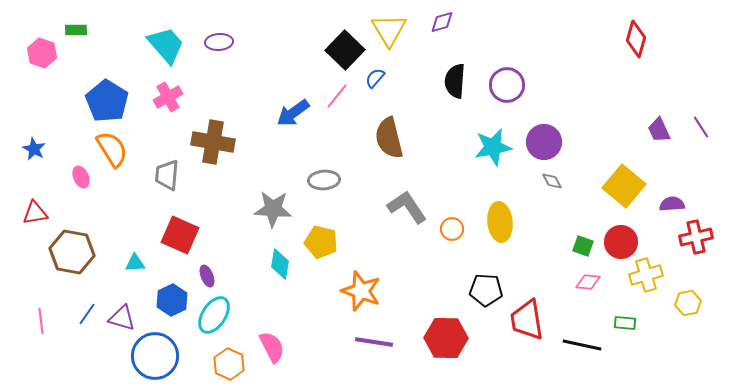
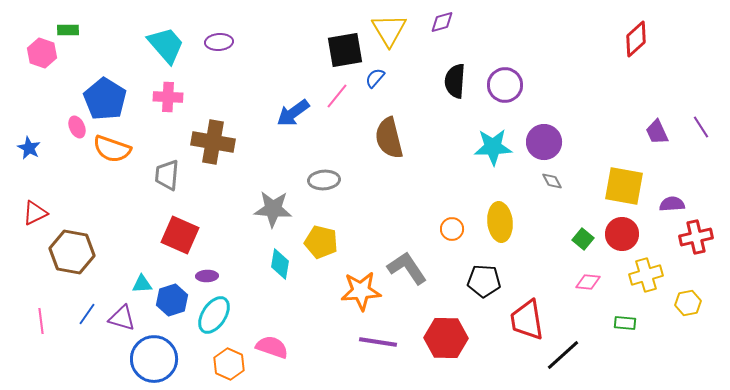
green rectangle at (76, 30): moved 8 px left
red diamond at (636, 39): rotated 33 degrees clockwise
black square at (345, 50): rotated 36 degrees clockwise
purple circle at (507, 85): moved 2 px left
pink cross at (168, 97): rotated 32 degrees clockwise
blue pentagon at (107, 101): moved 2 px left, 2 px up
purple trapezoid at (659, 130): moved 2 px left, 2 px down
cyan star at (493, 147): rotated 9 degrees clockwise
blue star at (34, 149): moved 5 px left, 1 px up
orange semicircle at (112, 149): rotated 141 degrees clockwise
pink ellipse at (81, 177): moved 4 px left, 50 px up
yellow square at (624, 186): rotated 30 degrees counterclockwise
gray L-shape at (407, 207): moved 61 px down
red triangle at (35, 213): rotated 16 degrees counterclockwise
red circle at (621, 242): moved 1 px right, 8 px up
green square at (583, 246): moved 7 px up; rotated 20 degrees clockwise
cyan triangle at (135, 263): moved 7 px right, 21 px down
purple ellipse at (207, 276): rotated 70 degrees counterclockwise
black pentagon at (486, 290): moved 2 px left, 9 px up
orange star at (361, 291): rotated 24 degrees counterclockwise
blue hexagon at (172, 300): rotated 8 degrees clockwise
purple line at (374, 342): moved 4 px right
black line at (582, 345): moved 19 px left, 10 px down; rotated 54 degrees counterclockwise
pink semicircle at (272, 347): rotated 44 degrees counterclockwise
blue circle at (155, 356): moved 1 px left, 3 px down
